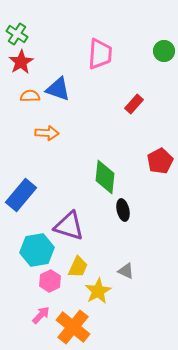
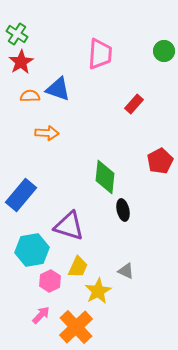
cyan hexagon: moved 5 px left
orange cross: moved 3 px right; rotated 8 degrees clockwise
